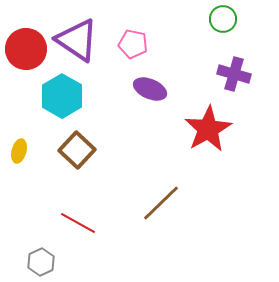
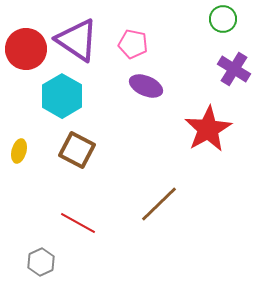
purple cross: moved 5 px up; rotated 16 degrees clockwise
purple ellipse: moved 4 px left, 3 px up
brown square: rotated 15 degrees counterclockwise
brown line: moved 2 px left, 1 px down
